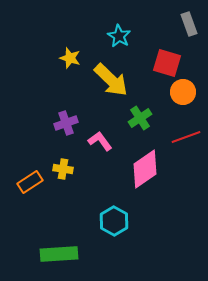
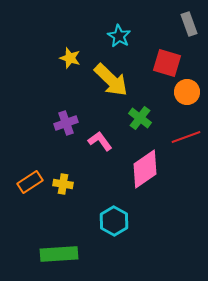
orange circle: moved 4 px right
green cross: rotated 20 degrees counterclockwise
yellow cross: moved 15 px down
